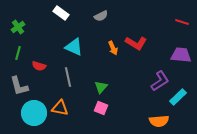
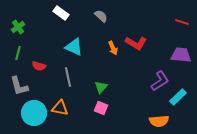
gray semicircle: rotated 112 degrees counterclockwise
